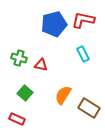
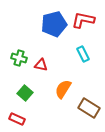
orange semicircle: moved 6 px up
